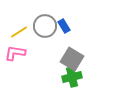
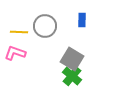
blue rectangle: moved 18 px right, 6 px up; rotated 32 degrees clockwise
yellow line: rotated 36 degrees clockwise
pink L-shape: rotated 10 degrees clockwise
green cross: moved 1 px up; rotated 36 degrees counterclockwise
